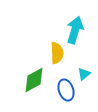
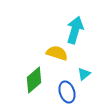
yellow semicircle: rotated 70 degrees counterclockwise
green diamond: rotated 12 degrees counterclockwise
blue ellipse: moved 1 px right, 2 px down
